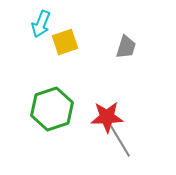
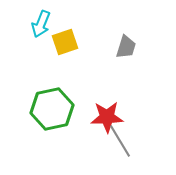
green hexagon: rotated 6 degrees clockwise
